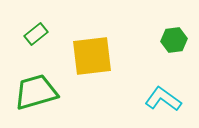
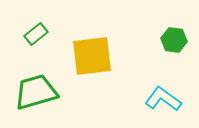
green hexagon: rotated 15 degrees clockwise
